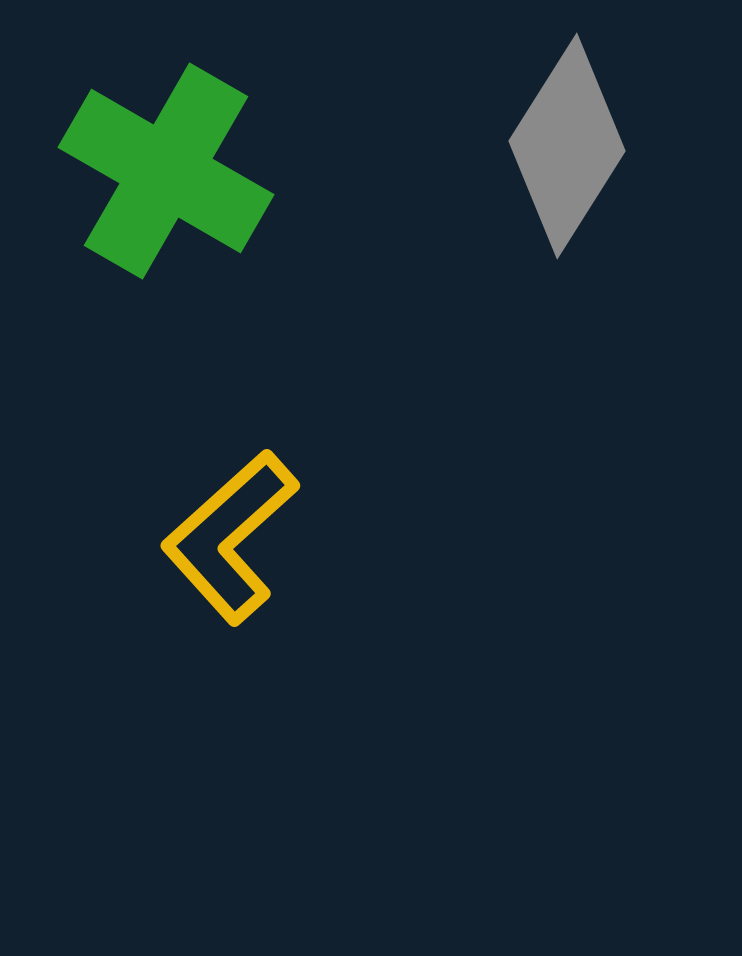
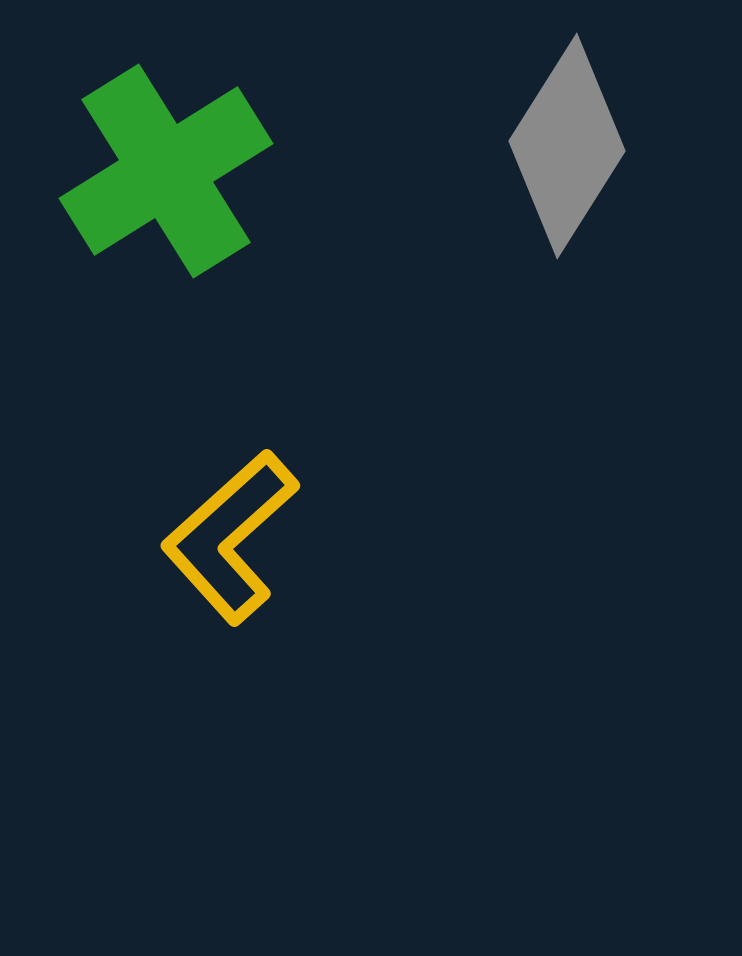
green cross: rotated 28 degrees clockwise
